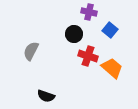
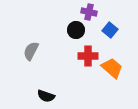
black circle: moved 2 px right, 4 px up
red cross: rotated 18 degrees counterclockwise
